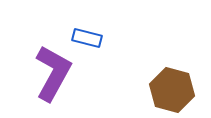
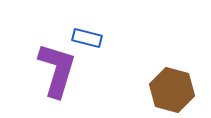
purple L-shape: moved 4 px right, 3 px up; rotated 12 degrees counterclockwise
